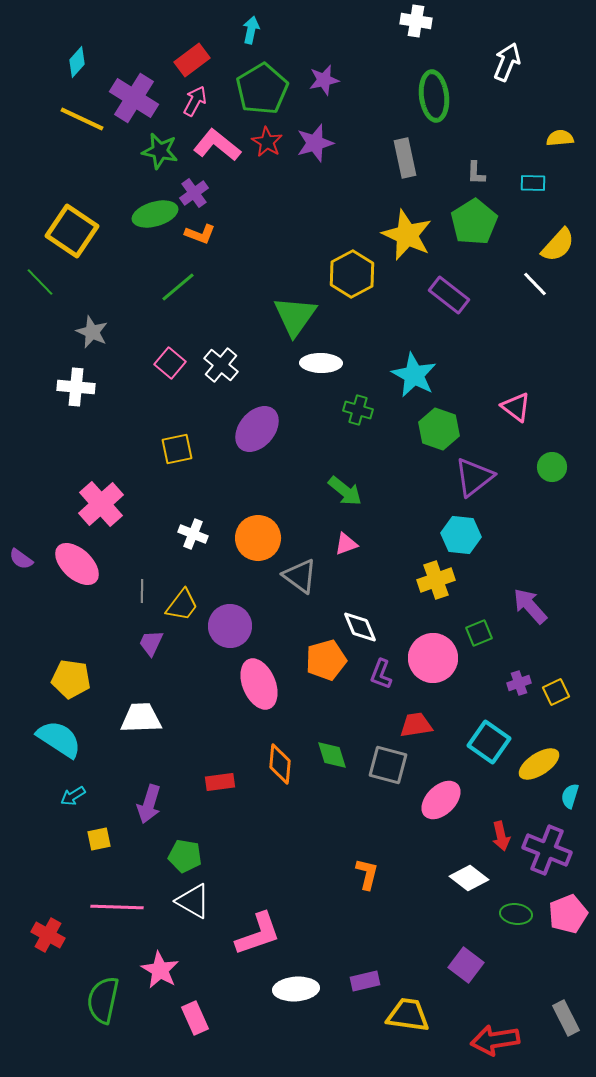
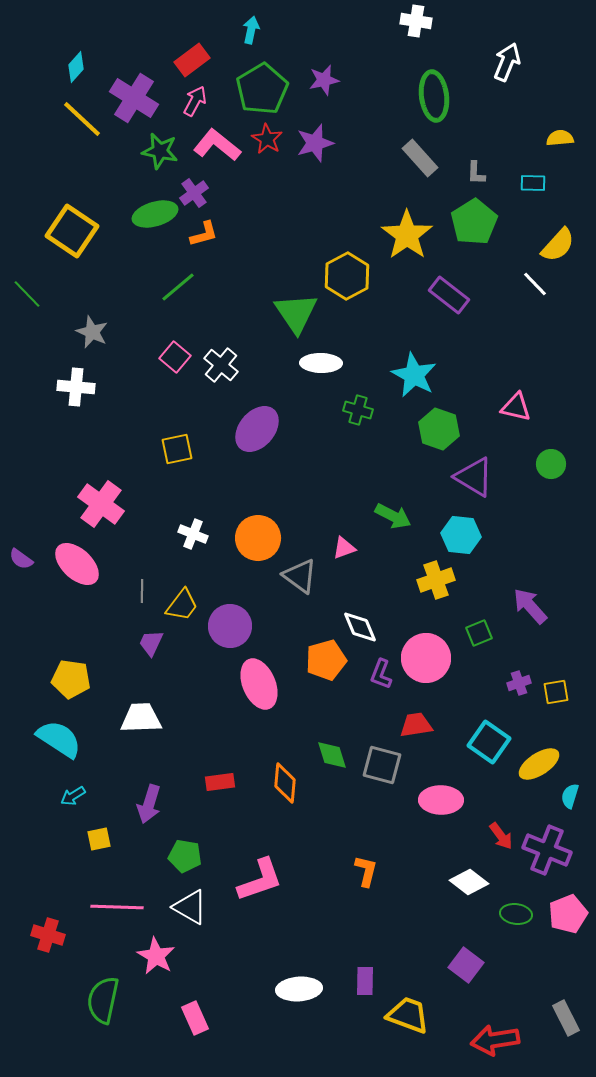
cyan diamond at (77, 62): moved 1 px left, 5 px down
yellow line at (82, 119): rotated 18 degrees clockwise
red star at (267, 142): moved 3 px up
gray rectangle at (405, 158): moved 15 px right; rotated 30 degrees counterclockwise
orange L-shape at (200, 234): moved 4 px right; rotated 36 degrees counterclockwise
yellow star at (407, 235): rotated 12 degrees clockwise
yellow hexagon at (352, 274): moved 5 px left, 2 px down
green line at (40, 282): moved 13 px left, 12 px down
green triangle at (295, 316): moved 1 px right, 3 px up; rotated 9 degrees counterclockwise
pink square at (170, 363): moved 5 px right, 6 px up
pink triangle at (516, 407): rotated 24 degrees counterclockwise
green circle at (552, 467): moved 1 px left, 3 px up
purple triangle at (474, 477): rotated 51 degrees counterclockwise
green arrow at (345, 491): moved 48 px right, 25 px down; rotated 12 degrees counterclockwise
pink cross at (101, 504): rotated 12 degrees counterclockwise
pink triangle at (346, 544): moved 2 px left, 4 px down
pink circle at (433, 658): moved 7 px left
yellow square at (556, 692): rotated 16 degrees clockwise
orange diamond at (280, 764): moved 5 px right, 19 px down
gray square at (388, 765): moved 6 px left
pink ellipse at (441, 800): rotated 45 degrees clockwise
red arrow at (501, 836): rotated 24 degrees counterclockwise
orange L-shape at (367, 874): moved 1 px left, 3 px up
white diamond at (469, 878): moved 4 px down
white triangle at (193, 901): moved 3 px left, 6 px down
pink L-shape at (258, 934): moved 2 px right, 54 px up
red cross at (48, 935): rotated 12 degrees counterclockwise
pink star at (160, 970): moved 4 px left, 14 px up
purple rectangle at (365, 981): rotated 76 degrees counterclockwise
white ellipse at (296, 989): moved 3 px right
yellow trapezoid at (408, 1015): rotated 12 degrees clockwise
